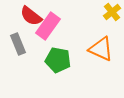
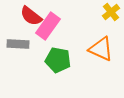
yellow cross: moved 1 px left
gray rectangle: rotated 65 degrees counterclockwise
